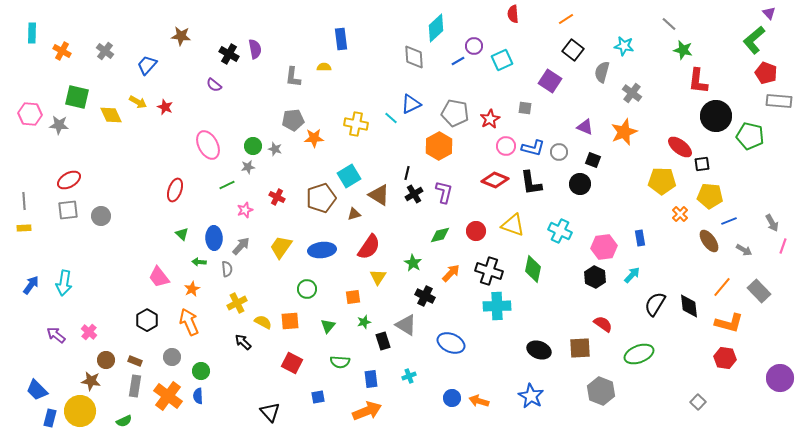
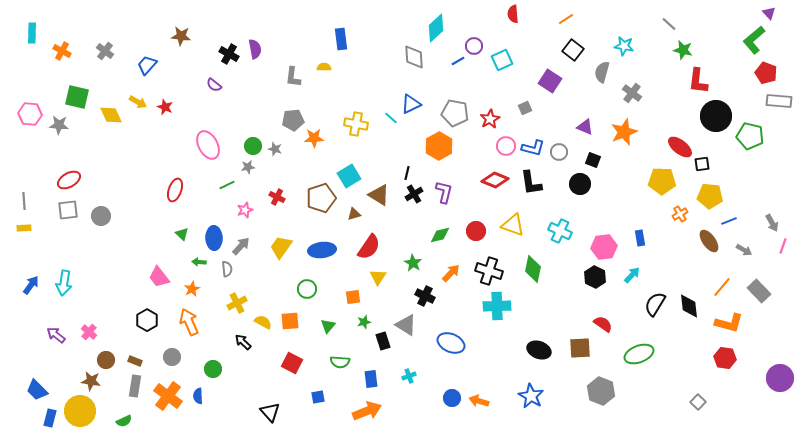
gray square at (525, 108): rotated 32 degrees counterclockwise
orange cross at (680, 214): rotated 14 degrees clockwise
green circle at (201, 371): moved 12 px right, 2 px up
